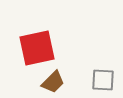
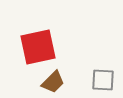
red square: moved 1 px right, 1 px up
